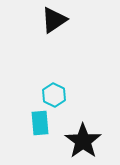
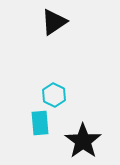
black triangle: moved 2 px down
